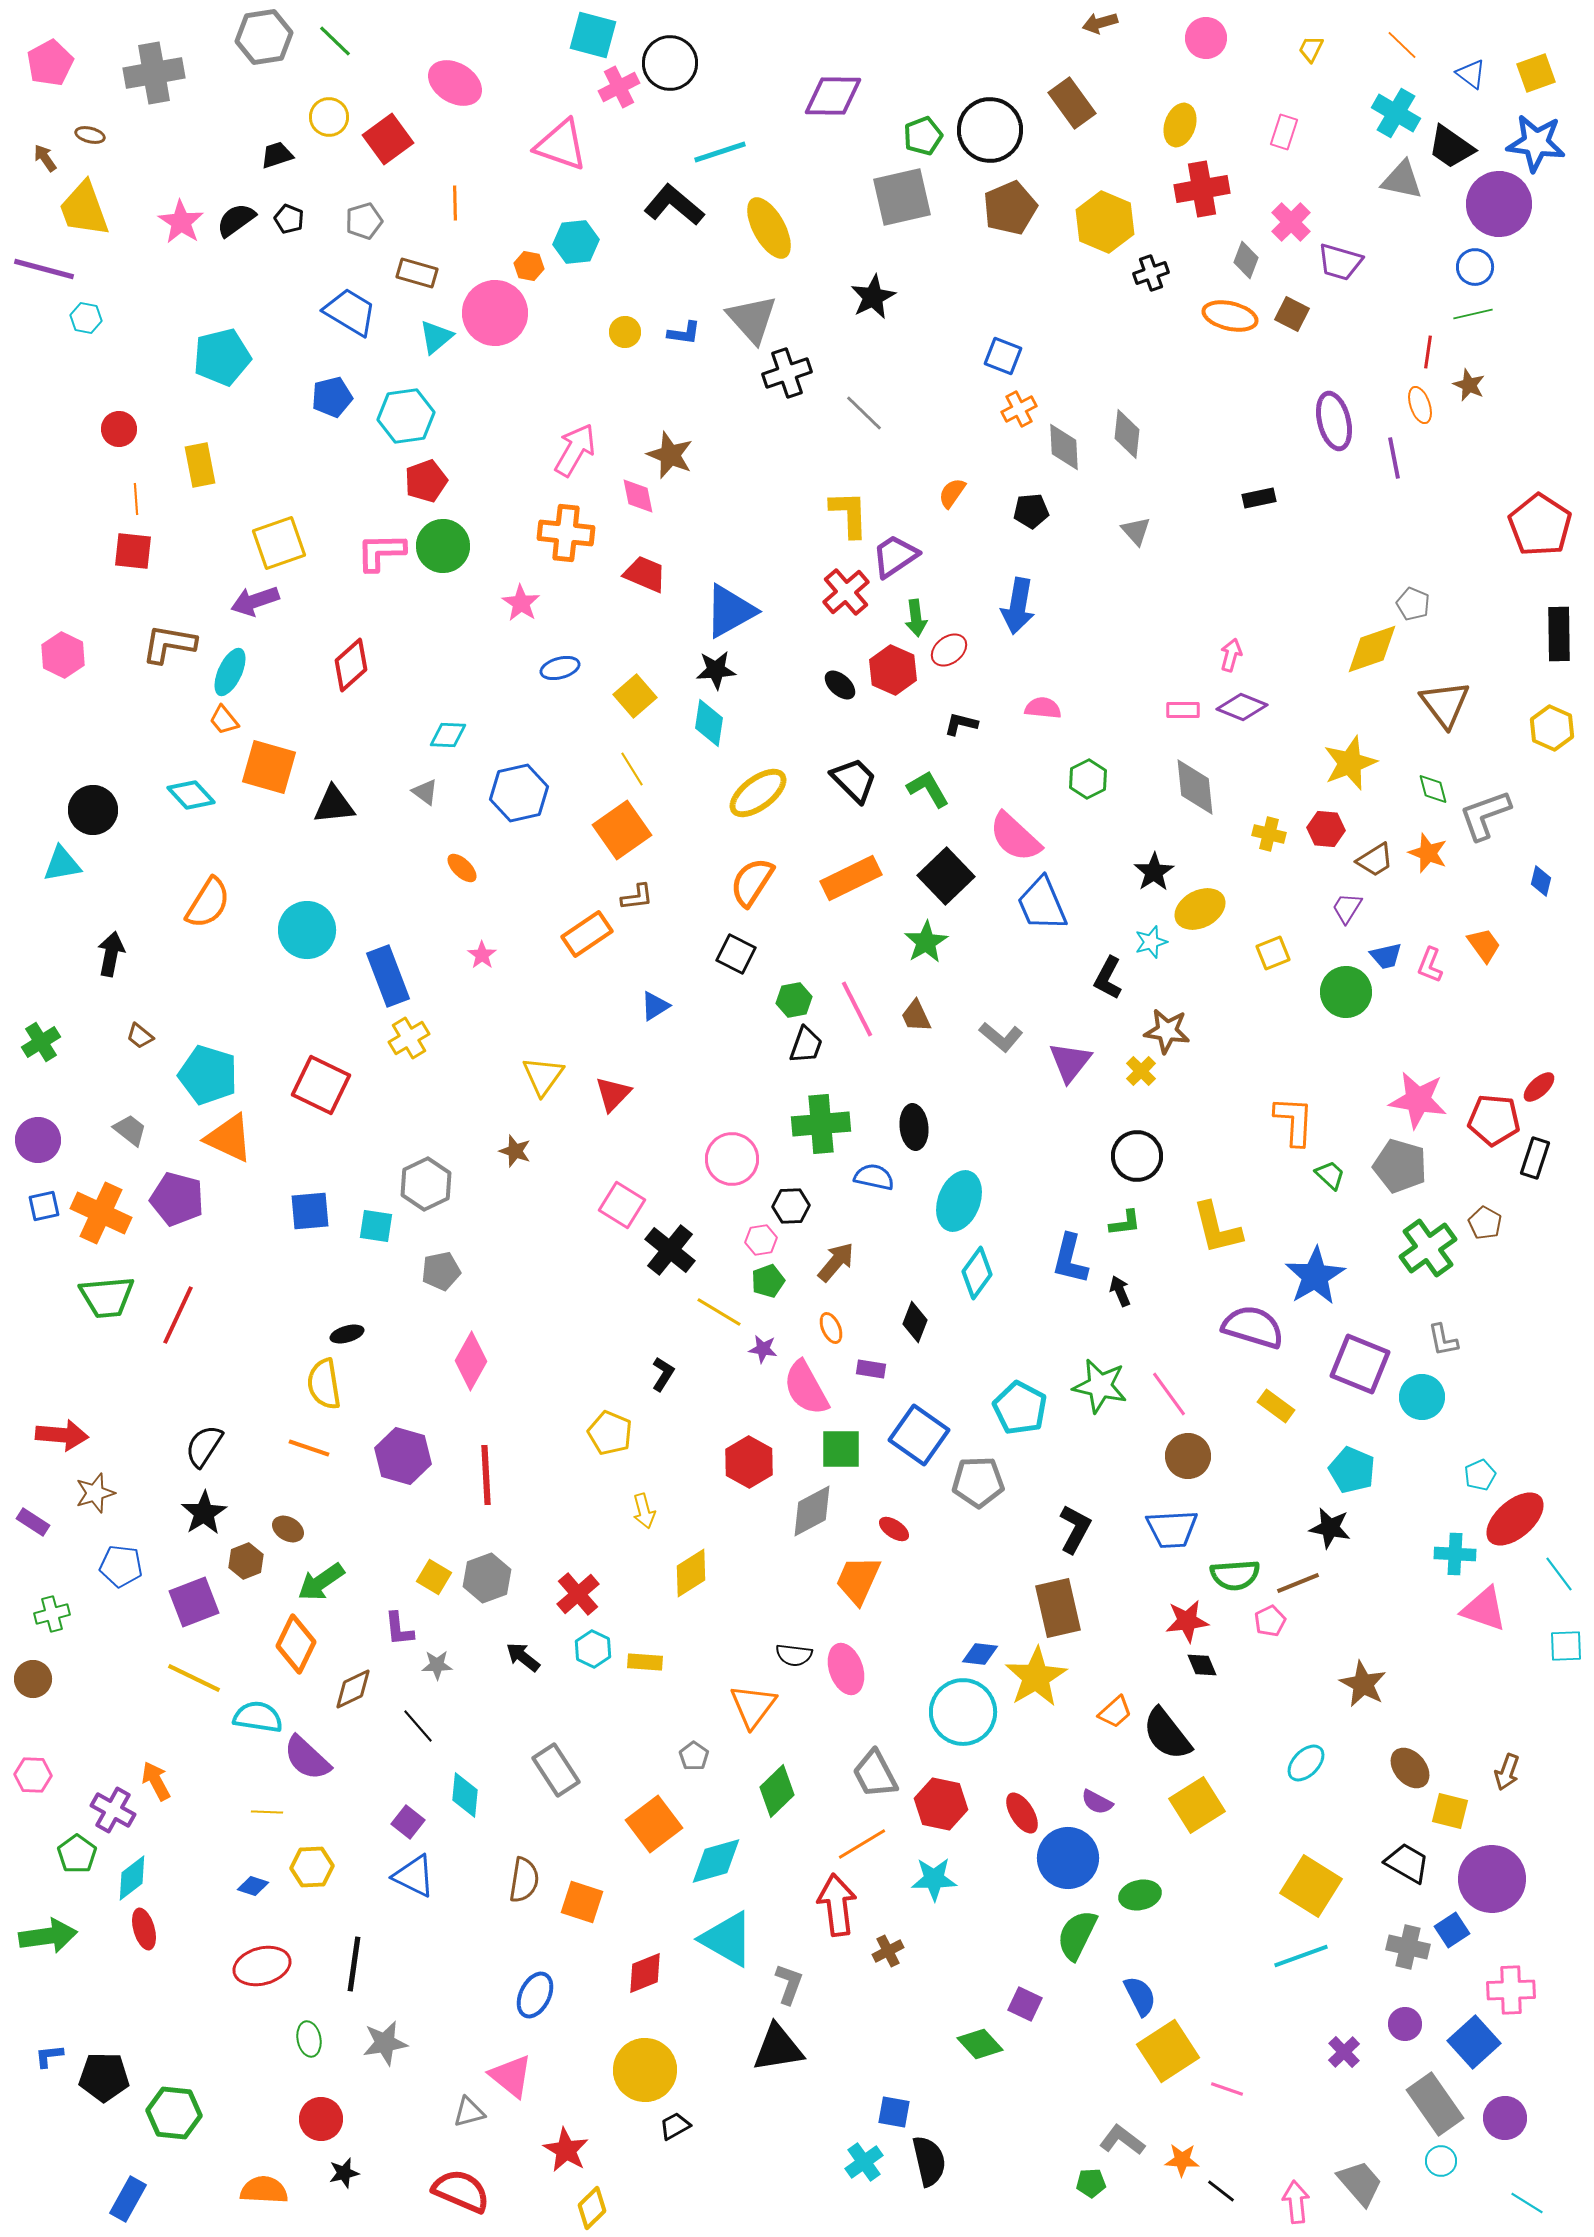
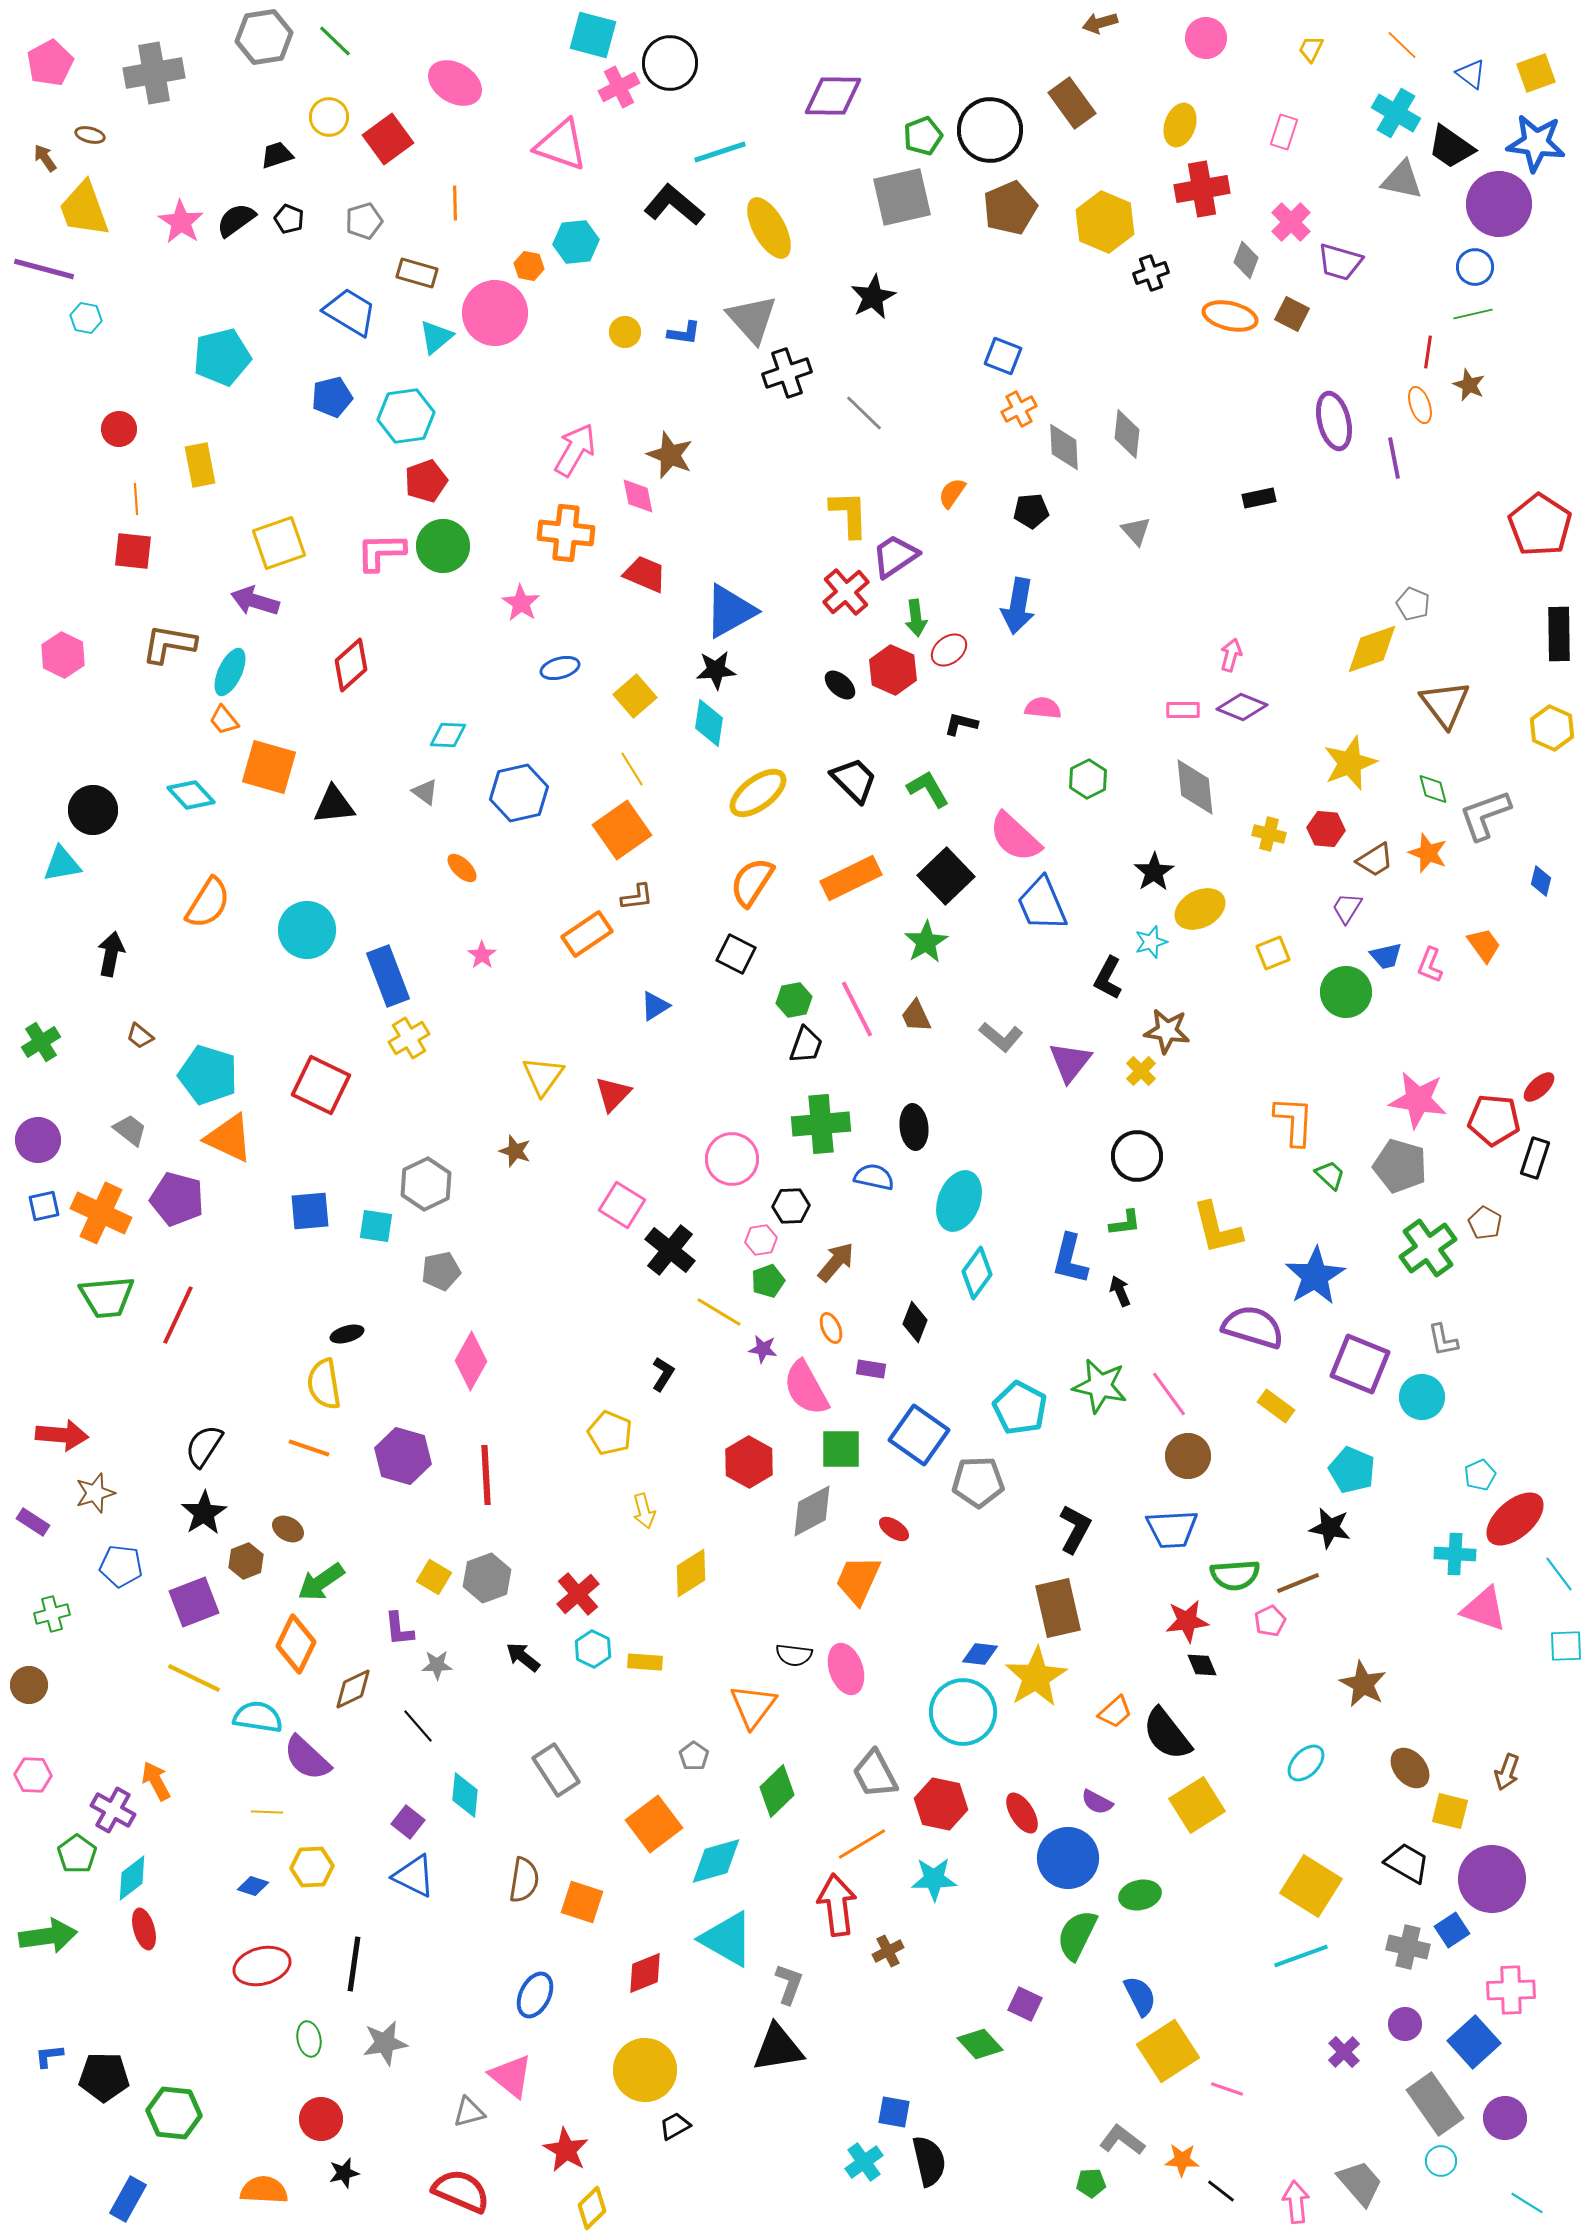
purple arrow at (255, 601): rotated 36 degrees clockwise
brown circle at (33, 1679): moved 4 px left, 6 px down
